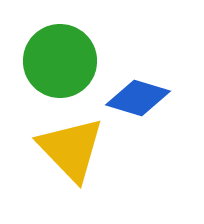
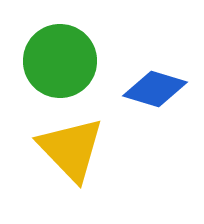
blue diamond: moved 17 px right, 9 px up
